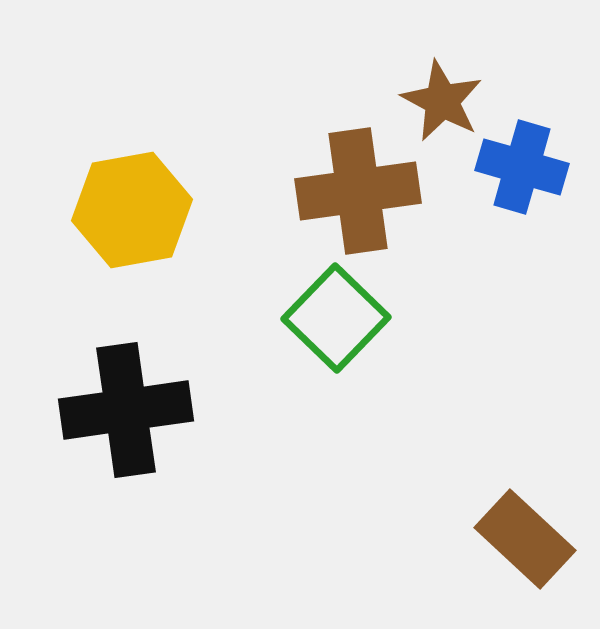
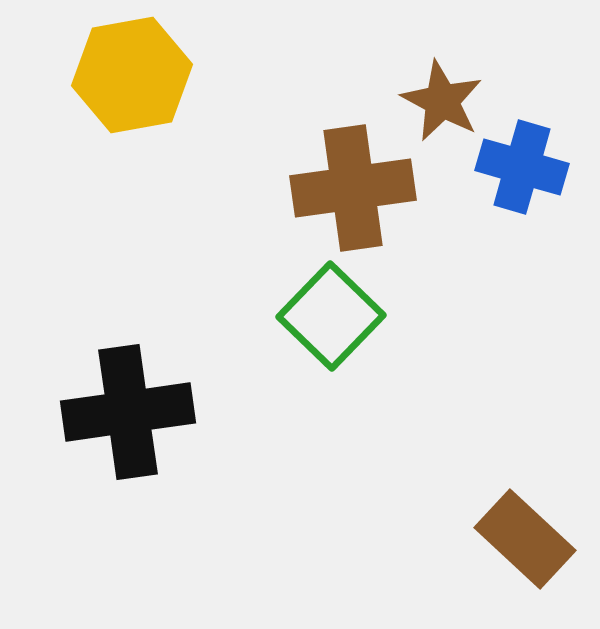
brown cross: moved 5 px left, 3 px up
yellow hexagon: moved 135 px up
green square: moved 5 px left, 2 px up
black cross: moved 2 px right, 2 px down
